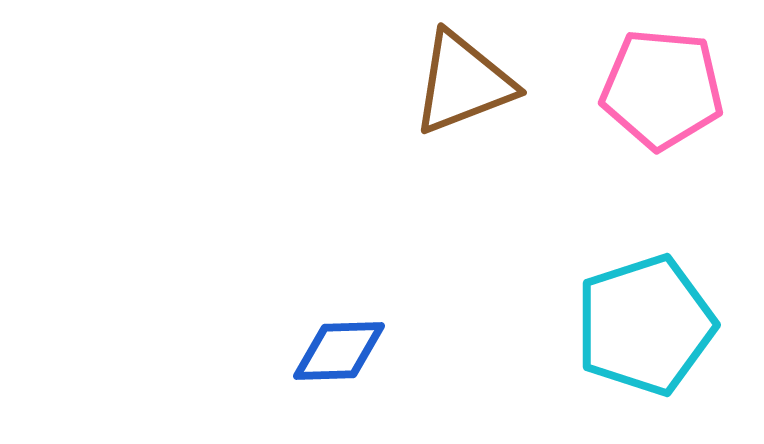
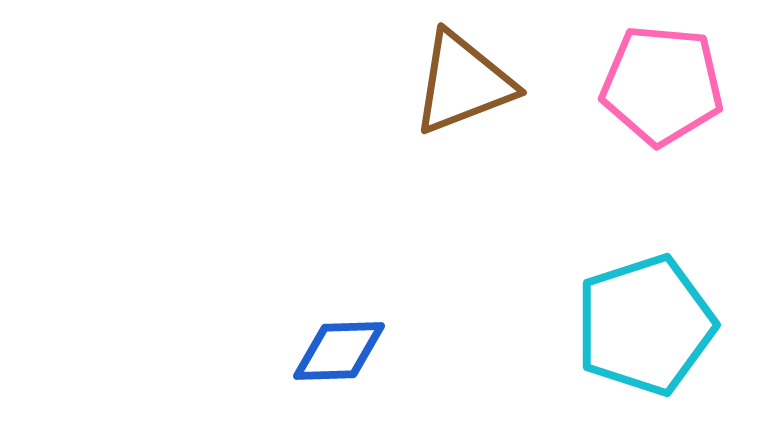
pink pentagon: moved 4 px up
